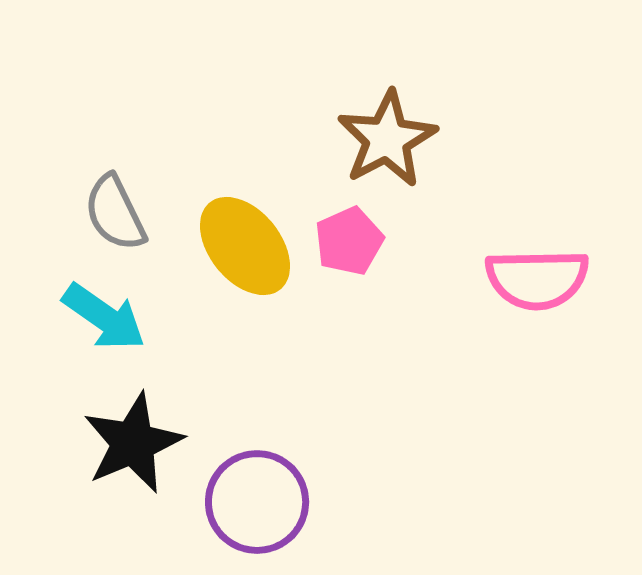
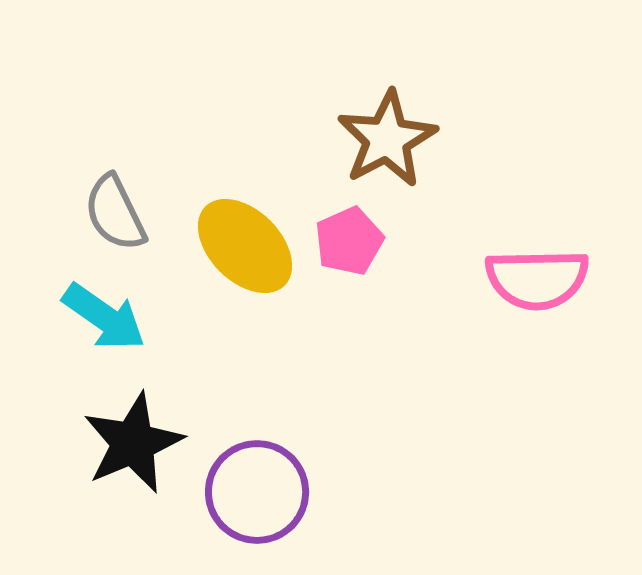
yellow ellipse: rotated 6 degrees counterclockwise
purple circle: moved 10 px up
